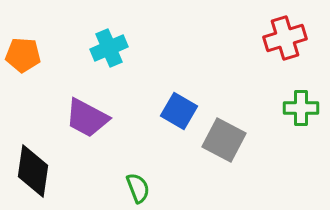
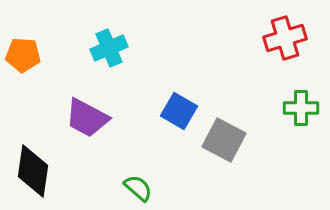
green semicircle: rotated 28 degrees counterclockwise
